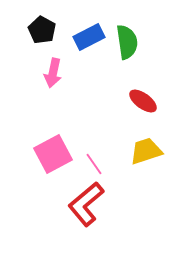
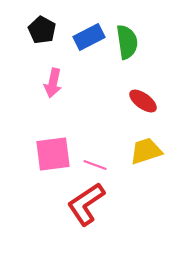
pink arrow: moved 10 px down
pink square: rotated 21 degrees clockwise
pink line: moved 1 px right, 1 px down; rotated 35 degrees counterclockwise
red L-shape: rotated 6 degrees clockwise
